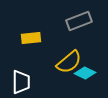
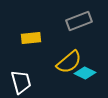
white trapezoid: rotated 15 degrees counterclockwise
